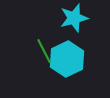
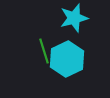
green line: rotated 10 degrees clockwise
